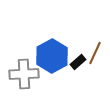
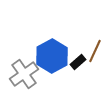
brown line: moved 2 px up
gray cross: rotated 32 degrees counterclockwise
